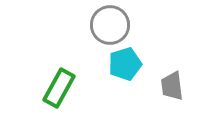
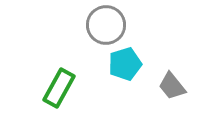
gray circle: moved 4 px left
gray trapezoid: rotated 32 degrees counterclockwise
